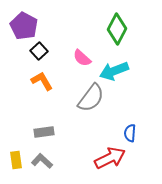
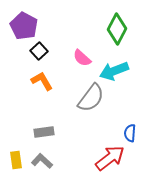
red arrow: rotated 12 degrees counterclockwise
